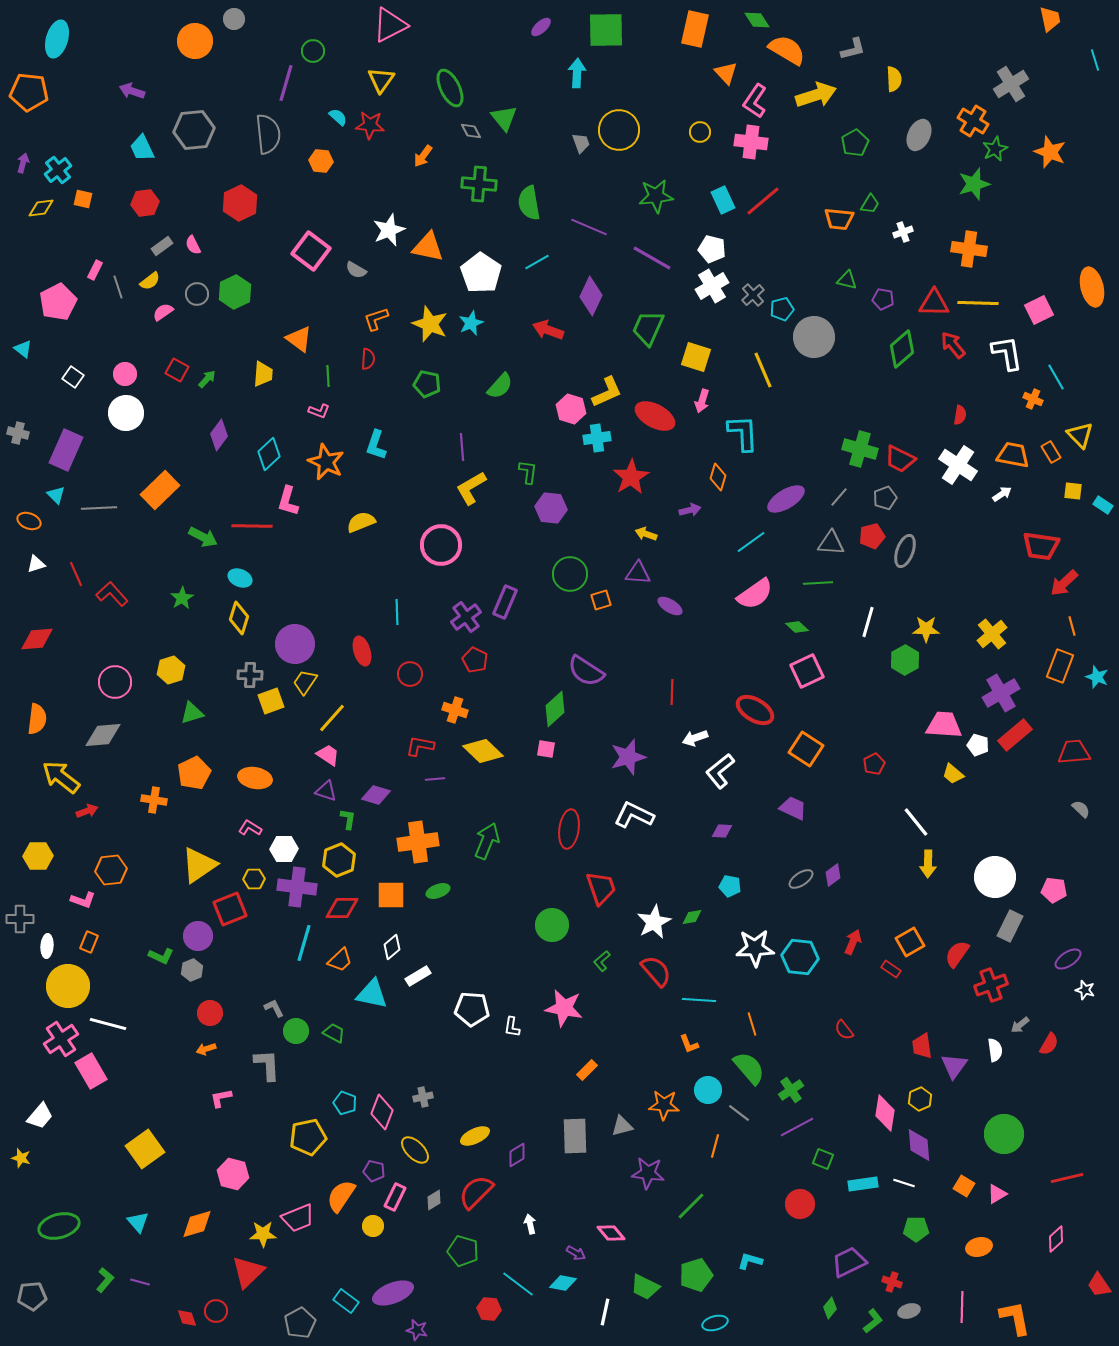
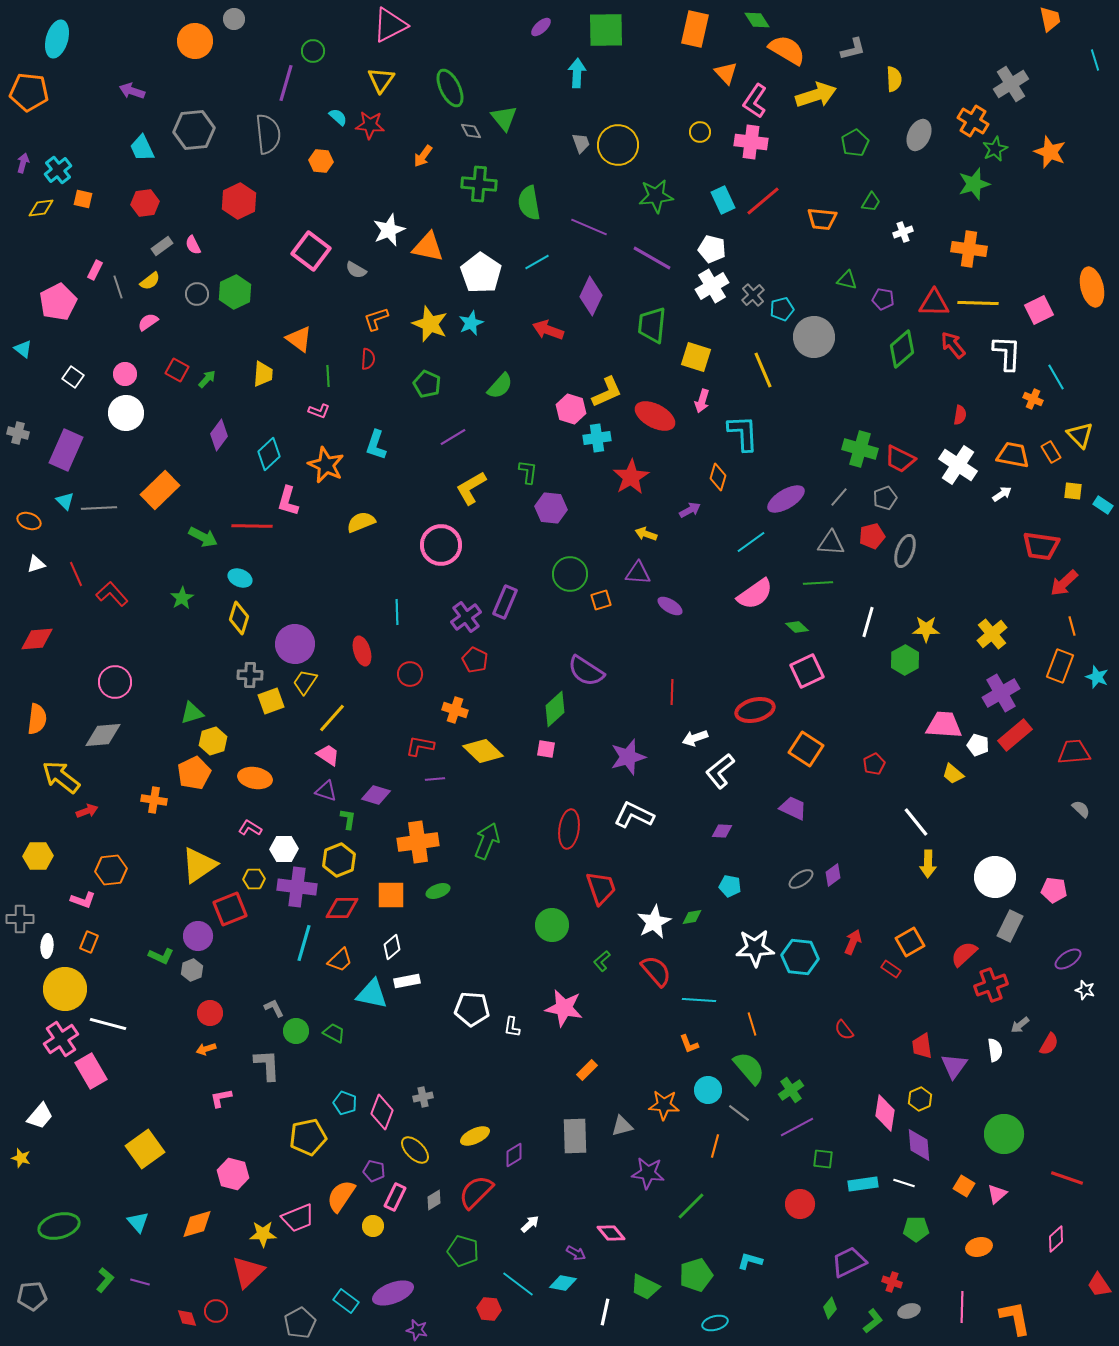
yellow circle at (619, 130): moved 1 px left, 15 px down
red hexagon at (240, 203): moved 1 px left, 2 px up
green trapezoid at (870, 204): moved 1 px right, 2 px up
orange trapezoid at (839, 219): moved 17 px left
pink semicircle at (163, 312): moved 15 px left, 10 px down
green trapezoid at (648, 328): moved 4 px right, 3 px up; rotated 18 degrees counterclockwise
white L-shape at (1007, 353): rotated 12 degrees clockwise
green pentagon at (427, 384): rotated 12 degrees clockwise
purple line at (462, 447): moved 9 px left, 10 px up; rotated 64 degrees clockwise
orange star at (326, 462): moved 3 px down
cyan triangle at (56, 495): moved 9 px right, 6 px down
purple arrow at (690, 510): rotated 15 degrees counterclockwise
yellow hexagon at (171, 670): moved 42 px right, 71 px down
red ellipse at (755, 710): rotated 45 degrees counterclockwise
red semicircle at (957, 954): moved 7 px right; rotated 12 degrees clockwise
white rectangle at (418, 976): moved 11 px left, 5 px down; rotated 20 degrees clockwise
yellow circle at (68, 986): moved 3 px left, 3 px down
purple diamond at (517, 1155): moved 3 px left
green square at (823, 1159): rotated 15 degrees counterclockwise
red line at (1067, 1178): rotated 32 degrees clockwise
pink triangle at (997, 1194): rotated 10 degrees counterclockwise
white arrow at (530, 1224): rotated 60 degrees clockwise
